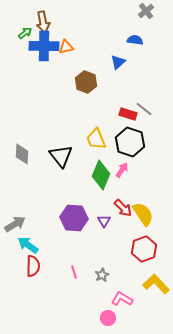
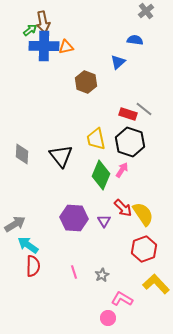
green arrow: moved 5 px right, 3 px up
yellow trapezoid: rotated 10 degrees clockwise
